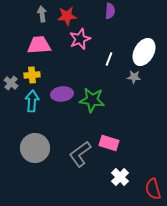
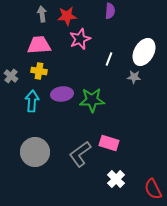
yellow cross: moved 7 px right, 4 px up; rotated 14 degrees clockwise
gray cross: moved 7 px up
green star: rotated 10 degrees counterclockwise
gray circle: moved 4 px down
white cross: moved 4 px left, 2 px down
red semicircle: rotated 10 degrees counterclockwise
